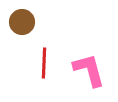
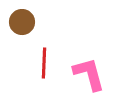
pink L-shape: moved 4 px down
